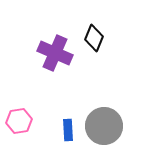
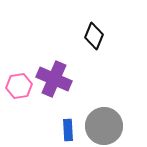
black diamond: moved 2 px up
purple cross: moved 1 px left, 26 px down
pink hexagon: moved 35 px up
